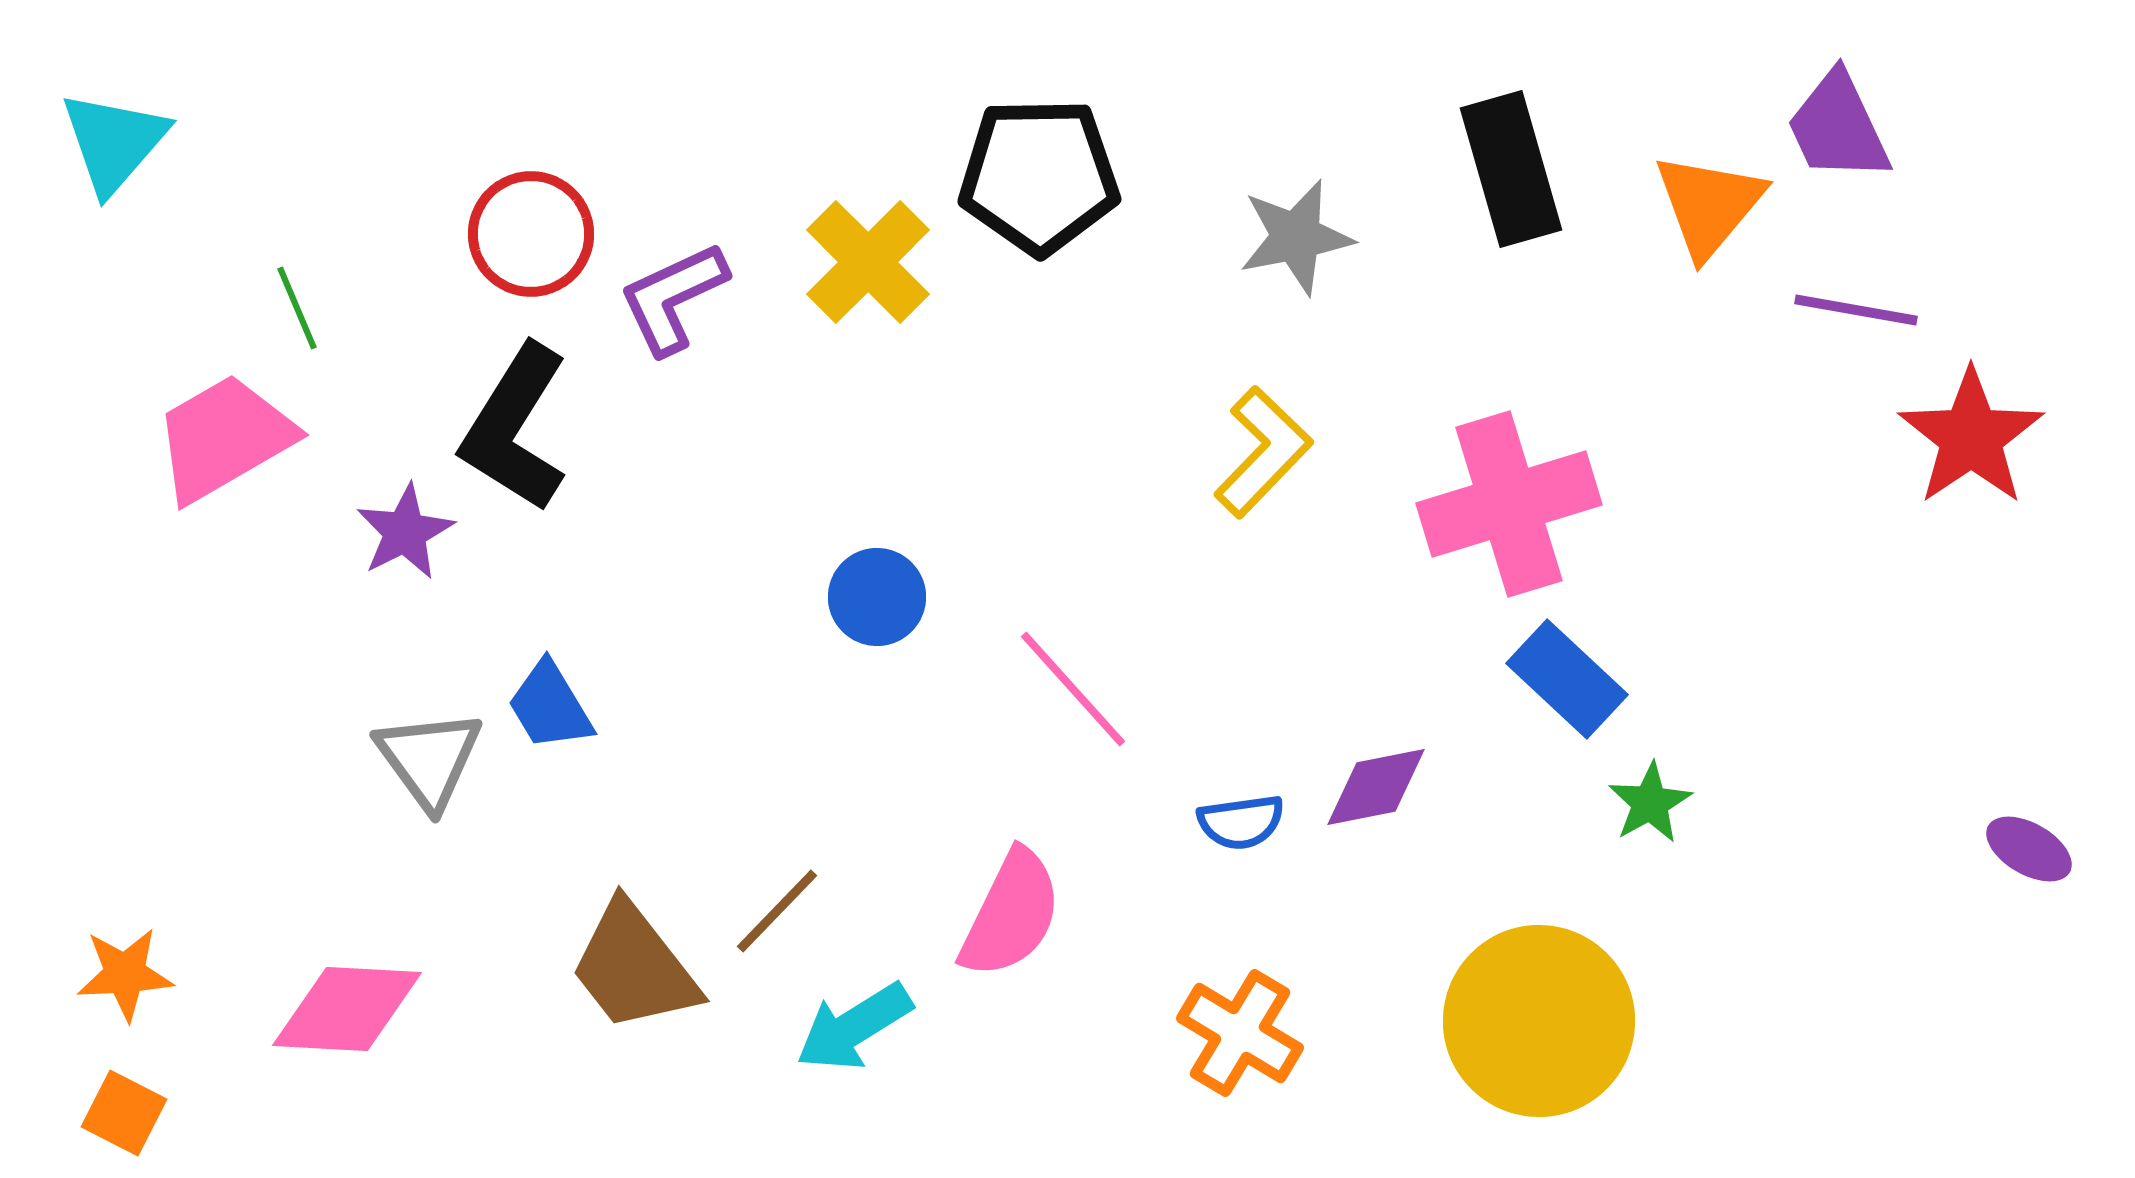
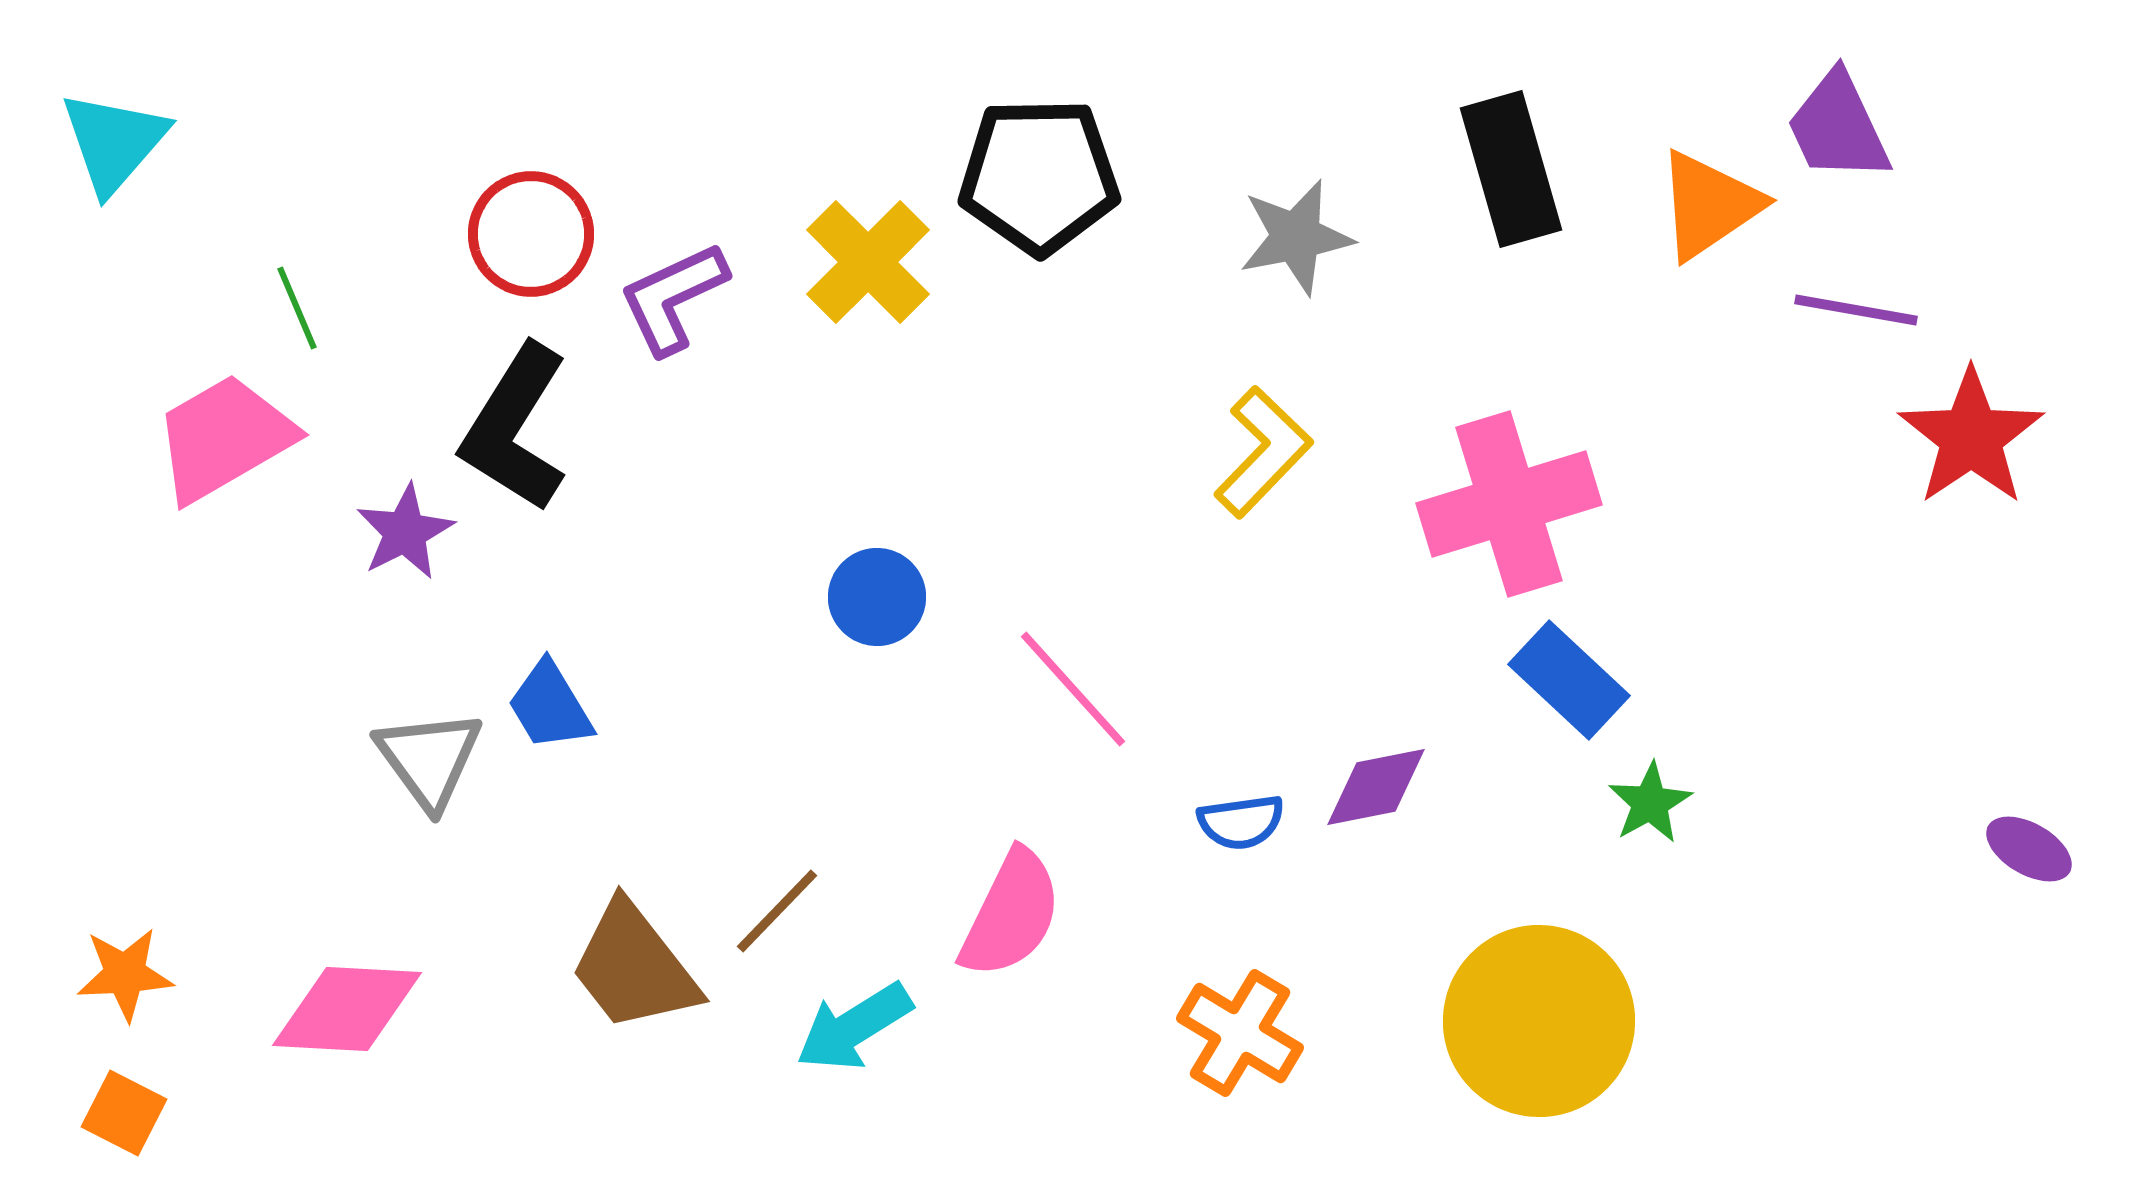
orange triangle: rotated 16 degrees clockwise
blue rectangle: moved 2 px right, 1 px down
